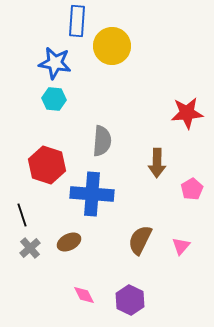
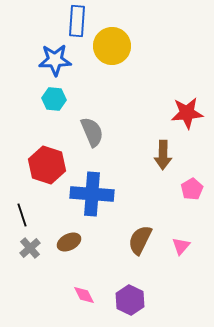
blue star: moved 3 px up; rotated 12 degrees counterclockwise
gray semicircle: moved 10 px left, 9 px up; rotated 28 degrees counterclockwise
brown arrow: moved 6 px right, 8 px up
